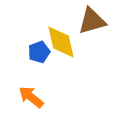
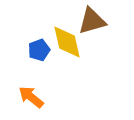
yellow diamond: moved 6 px right
blue pentagon: moved 2 px up
